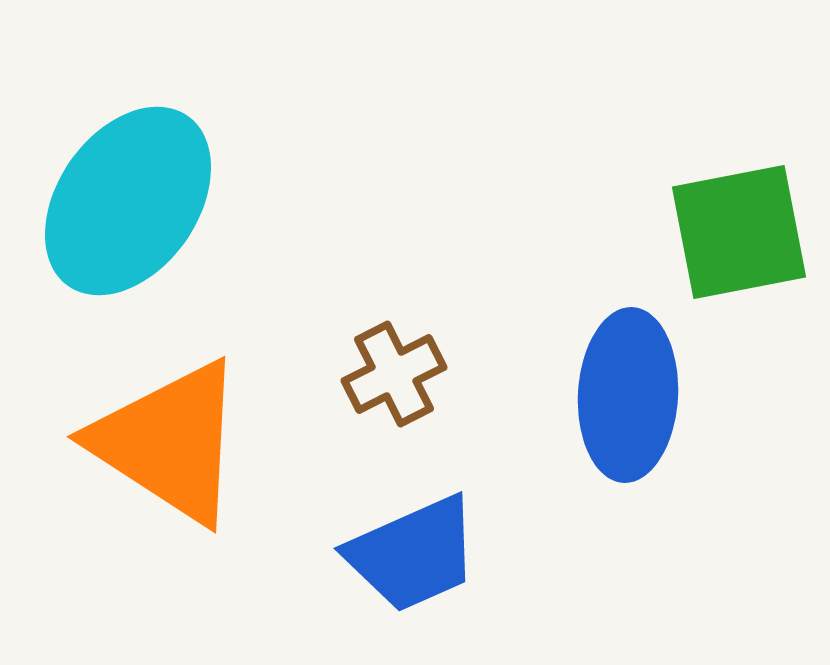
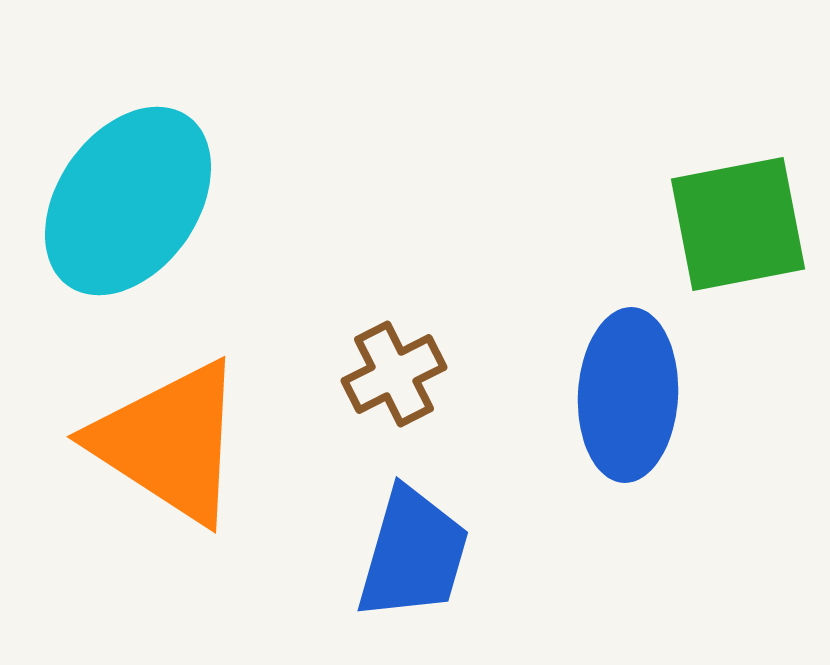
green square: moved 1 px left, 8 px up
blue trapezoid: rotated 50 degrees counterclockwise
